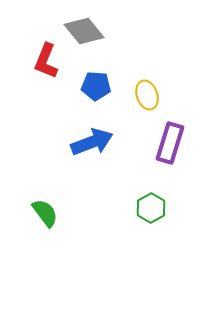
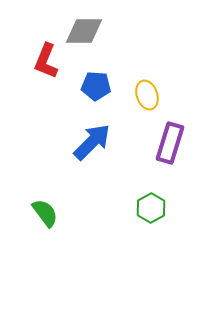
gray diamond: rotated 51 degrees counterclockwise
blue arrow: rotated 24 degrees counterclockwise
